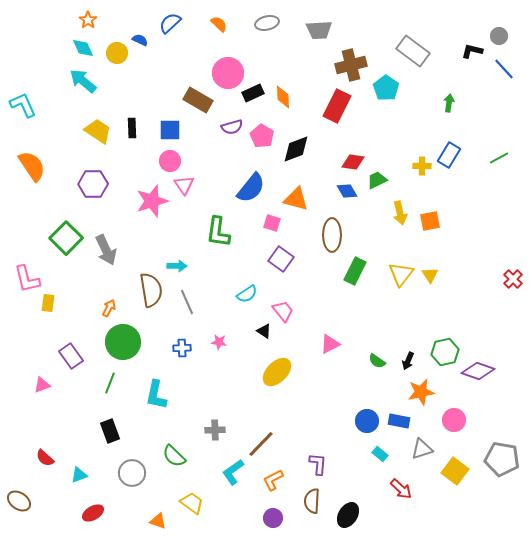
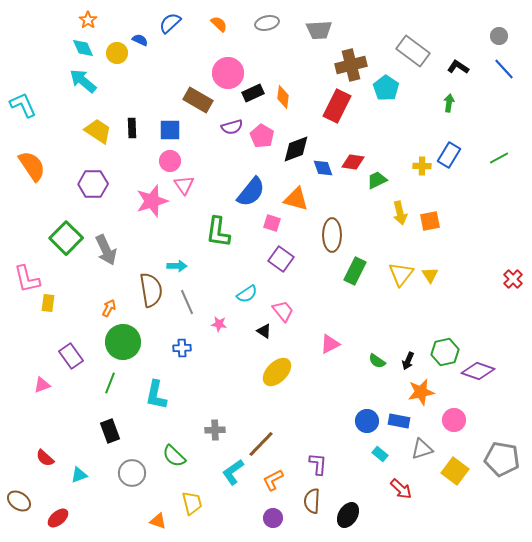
black L-shape at (472, 51): moved 14 px left, 16 px down; rotated 20 degrees clockwise
orange diamond at (283, 97): rotated 10 degrees clockwise
blue semicircle at (251, 188): moved 4 px down
blue diamond at (347, 191): moved 24 px left, 23 px up; rotated 10 degrees clockwise
pink star at (219, 342): moved 18 px up
yellow trapezoid at (192, 503): rotated 40 degrees clockwise
red ellipse at (93, 513): moved 35 px left, 5 px down; rotated 10 degrees counterclockwise
